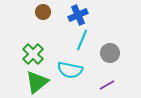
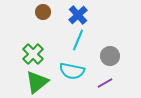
blue cross: rotated 18 degrees counterclockwise
cyan line: moved 4 px left
gray circle: moved 3 px down
cyan semicircle: moved 2 px right, 1 px down
purple line: moved 2 px left, 2 px up
